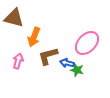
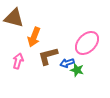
blue arrow: rotated 32 degrees counterclockwise
